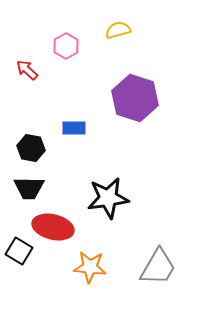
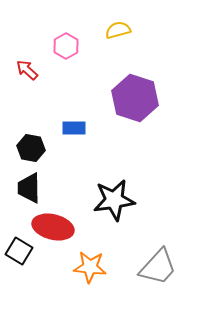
black trapezoid: rotated 88 degrees clockwise
black star: moved 6 px right, 2 px down
gray trapezoid: rotated 12 degrees clockwise
